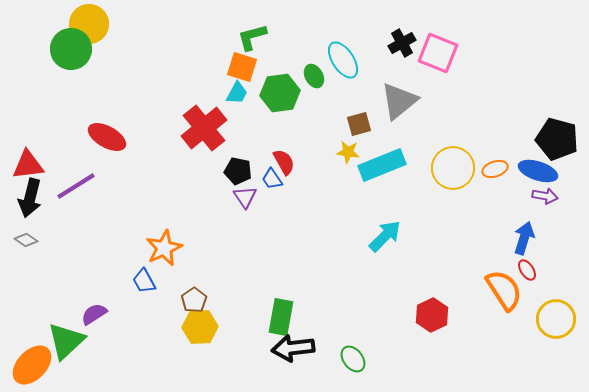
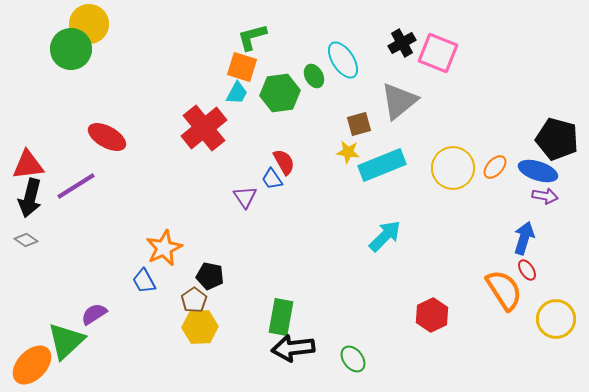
orange ellipse at (495, 169): moved 2 px up; rotated 30 degrees counterclockwise
black pentagon at (238, 171): moved 28 px left, 105 px down
